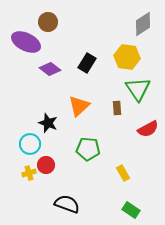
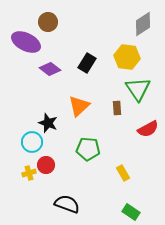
cyan circle: moved 2 px right, 2 px up
green rectangle: moved 2 px down
